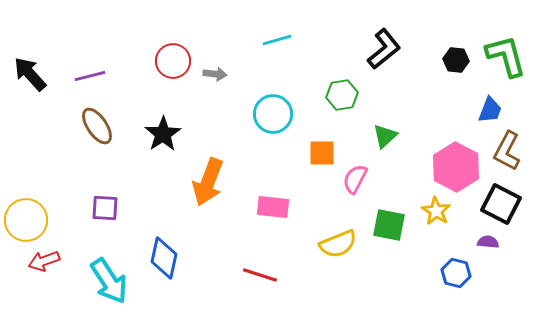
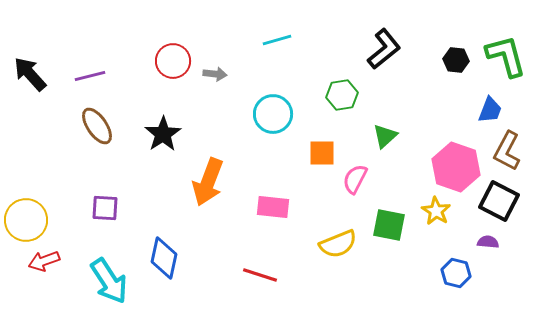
pink hexagon: rotated 9 degrees counterclockwise
black square: moved 2 px left, 3 px up
